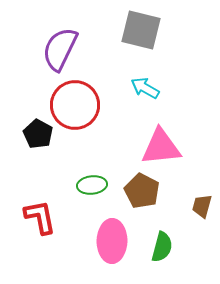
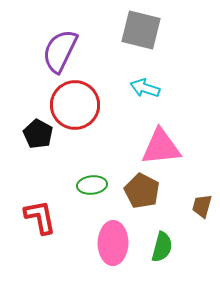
purple semicircle: moved 2 px down
cyan arrow: rotated 12 degrees counterclockwise
pink ellipse: moved 1 px right, 2 px down
